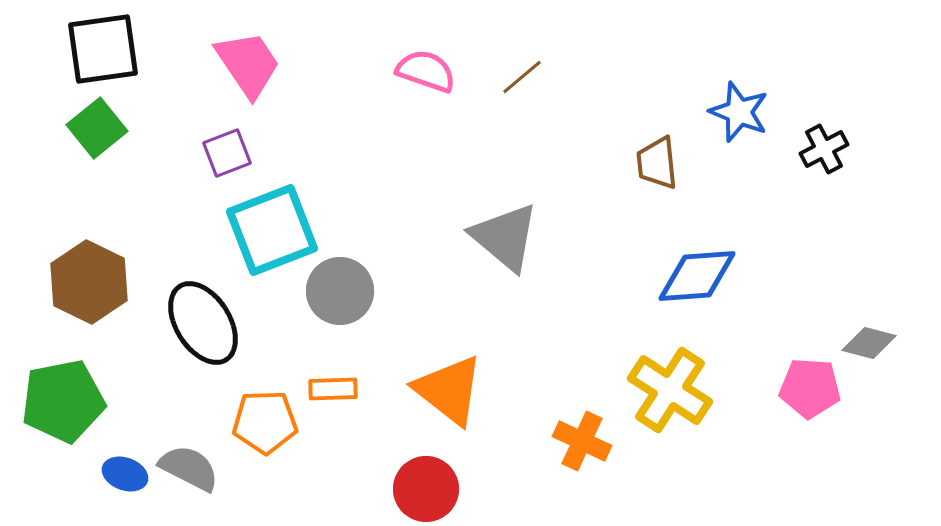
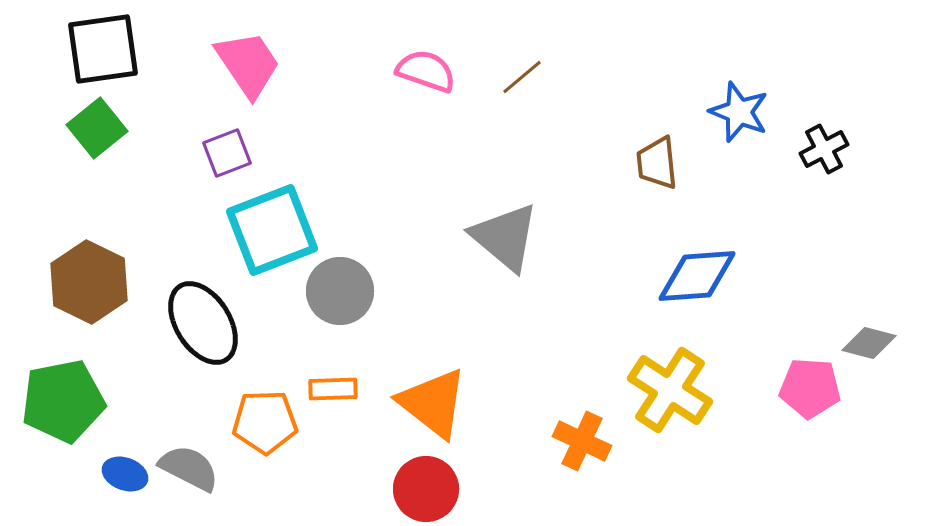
orange triangle: moved 16 px left, 13 px down
